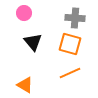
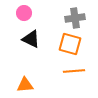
gray cross: rotated 12 degrees counterclockwise
black triangle: moved 2 px left, 3 px up; rotated 24 degrees counterclockwise
orange line: moved 4 px right, 2 px up; rotated 20 degrees clockwise
orange triangle: rotated 36 degrees counterclockwise
